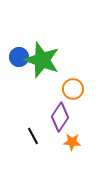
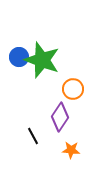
orange star: moved 1 px left, 8 px down
